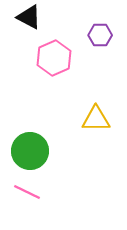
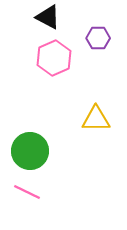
black triangle: moved 19 px right
purple hexagon: moved 2 px left, 3 px down
